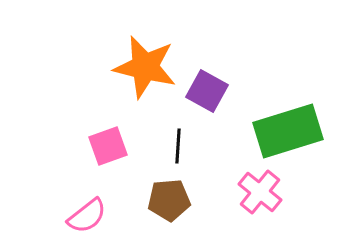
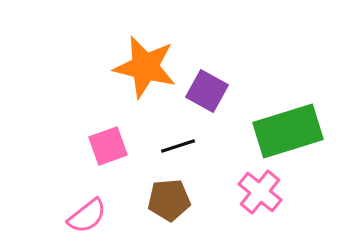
black line: rotated 68 degrees clockwise
